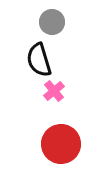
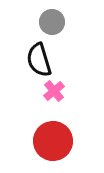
red circle: moved 8 px left, 3 px up
